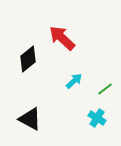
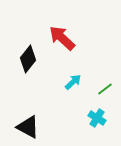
black diamond: rotated 12 degrees counterclockwise
cyan arrow: moved 1 px left, 1 px down
black triangle: moved 2 px left, 8 px down
